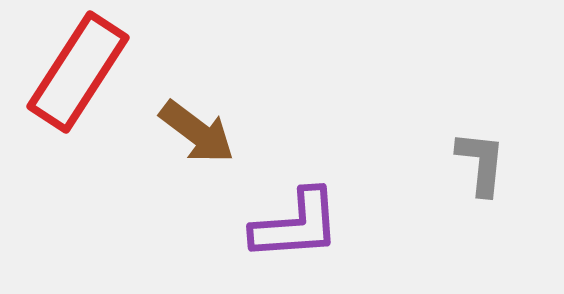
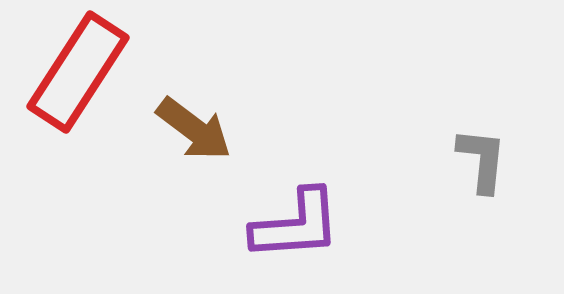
brown arrow: moved 3 px left, 3 px up
gray L-shape: moved 1 px right, 3 px up
